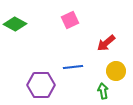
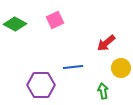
pink square: moved 15 px left
yellow circle: moved 5 px right, 3 px up
